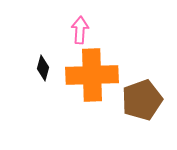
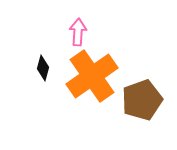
pink arrow: moved 2 px left, 2 px down
orange cross: moved 1 px down; rotated 33 degrees counterclockwise
